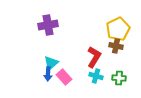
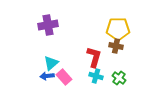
yellow pentagon: rotated 25 degrees clockwise
red L-shape: rotated 15 degrees counterclockwise
blue arrow: moved 1 px left, 2 px down; rotated 80 degrees clockwise
green cross: rotated 32 degrees clockwise
